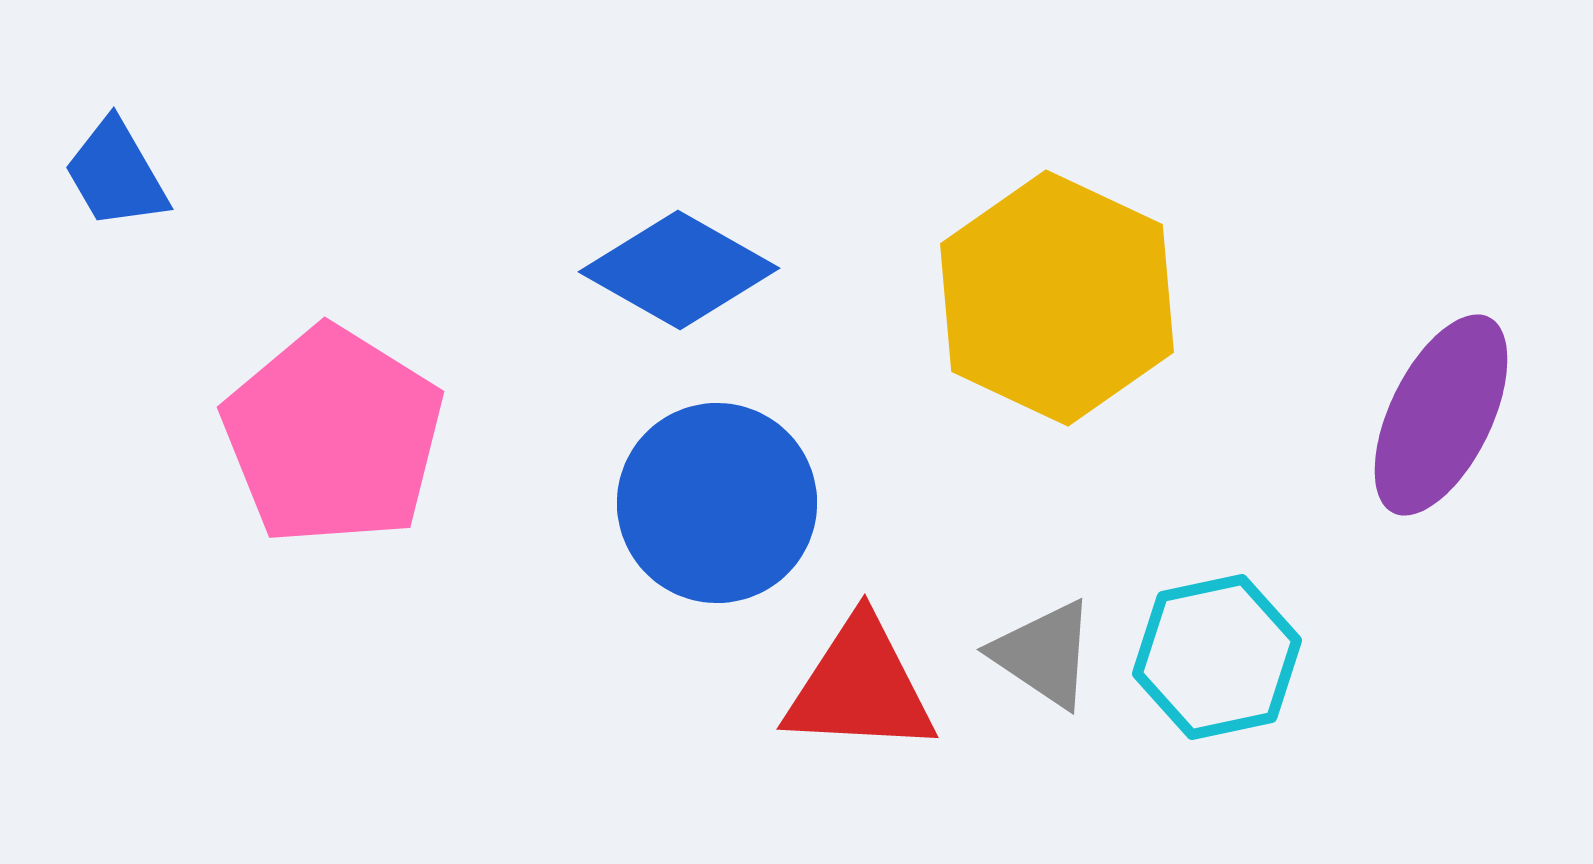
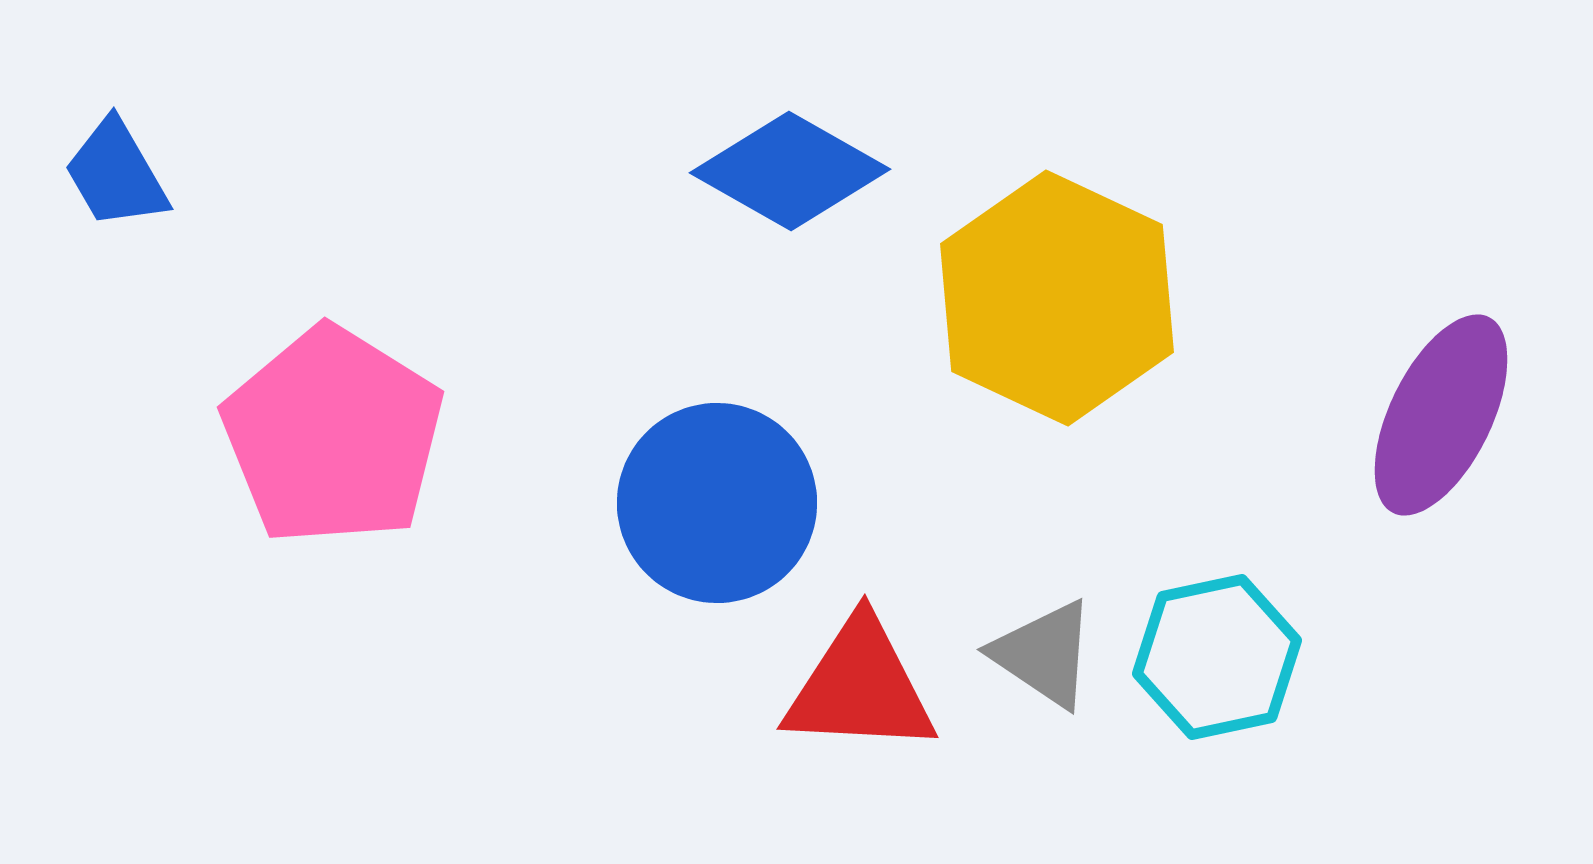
blue diamond: moved 111 px right, 99 px up
